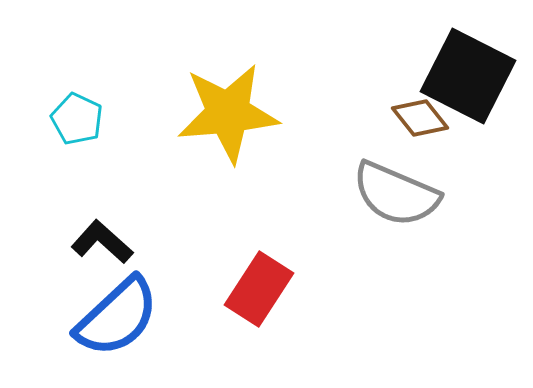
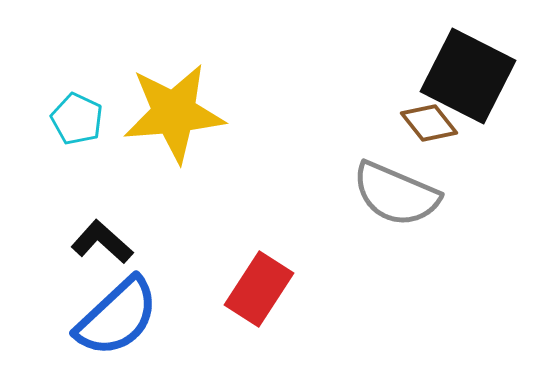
yellow star: moved 54 px left
brown diamond: moved 9 px right, 5 px down
